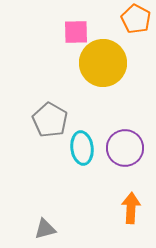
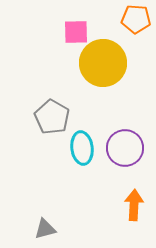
orange pentagon: rotated 24 degrees counterclockwise
gray pentagon: moved 2 px right, 3 px up
orange arrow: moved 3 px right, 3 px up
